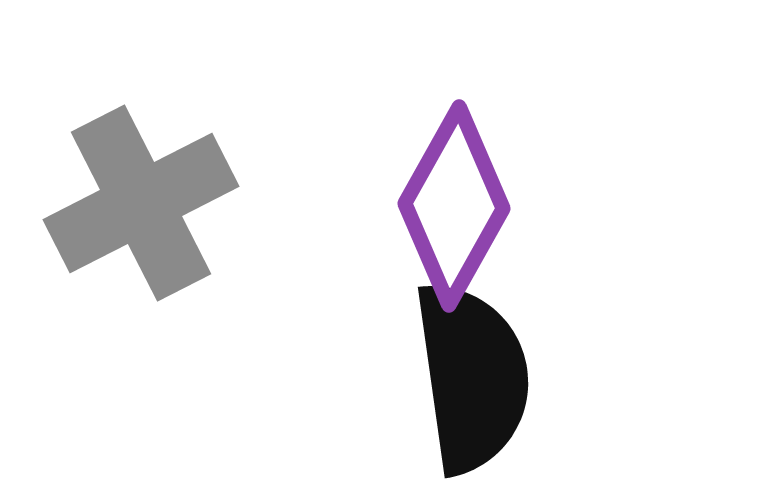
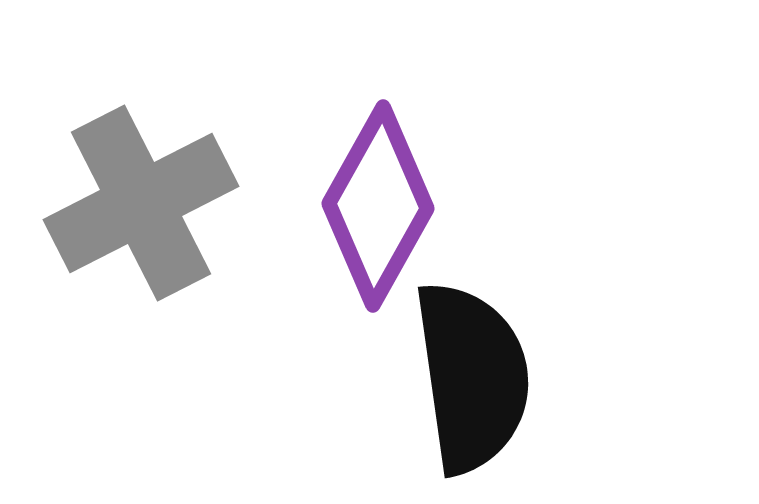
purple diamond: moved 76 px left
